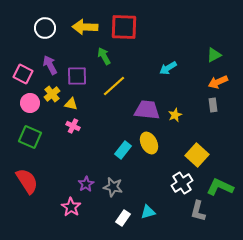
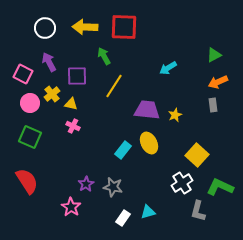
purple arrow: moved 1 px left, 3 px up
yellow line: rotated 15 degrees counterclockwise
